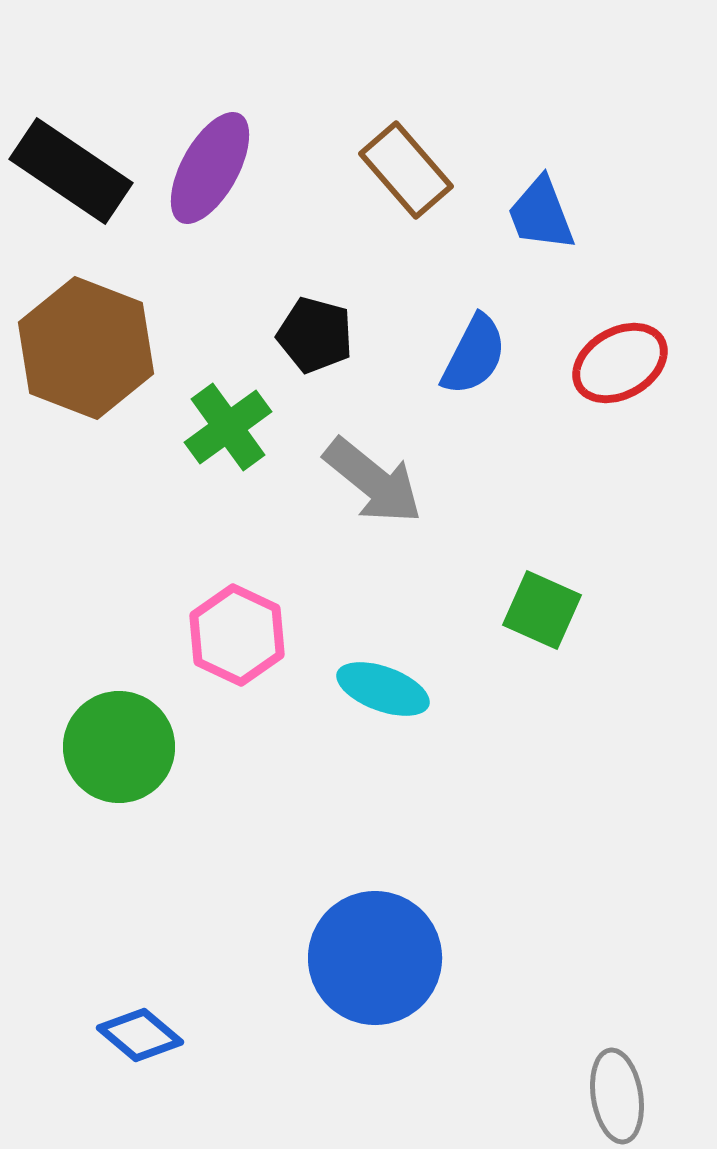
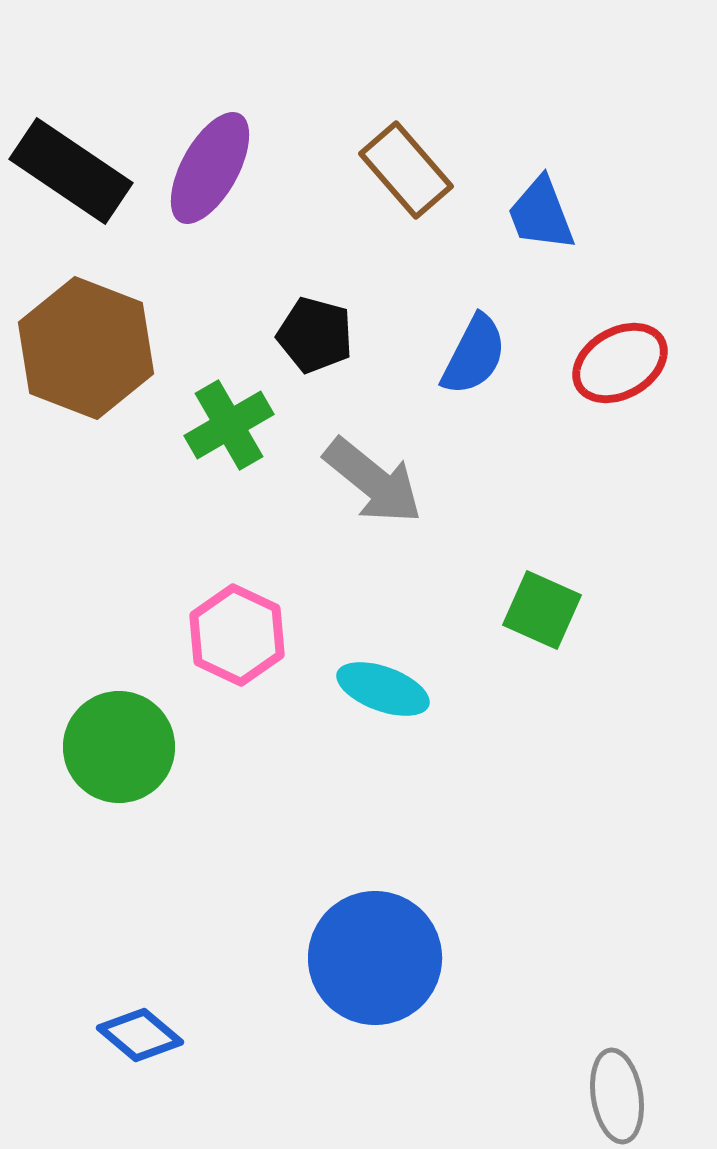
green cross: moved 1 px right, 2 px up; rotated 6 degrees clockwise
